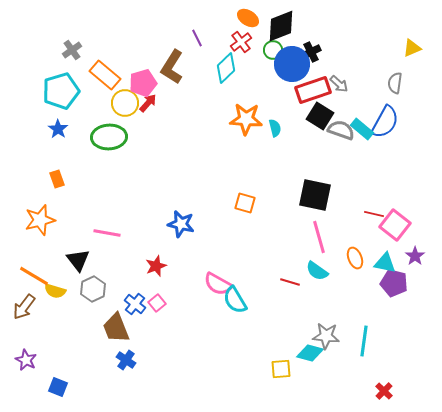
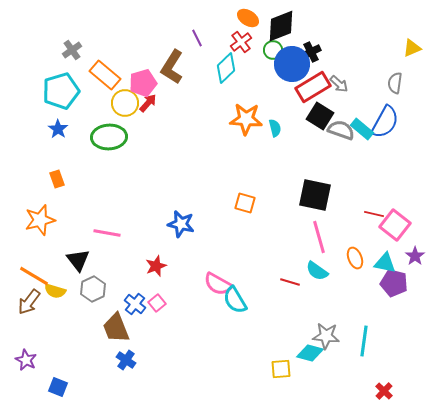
red rectangle at (313, 90): moved 3 px up; rotated 12 degrees counterclockwise
brown arrow at (24, 307): moved 5 px right, 5 px up
